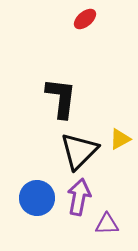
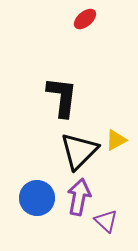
black L-shape: moved 1 px right, 1 px up
yellow triangle: moved 4 px left, 1 px down
purple triangle: moved 1 px left, 3 px up; rotated 45 degrees clockwise
